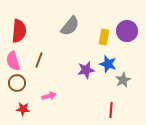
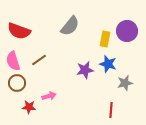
red semicircle: rotated 105 degrees clockwise
yellow rectangle: moved 1 px right, 2 px down
brown line: rotated 35 degrees clockwise
purple star: moved 1 px left
gray star: moved 2 px right, 3 px down; rotated 14 degrees clockwise
red star: moved 6 px right, 2 px up
